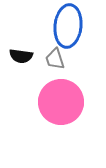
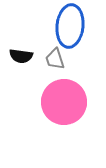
blue ellipse: moved 2 px right
pink circle: moved 3 px right
